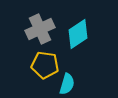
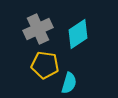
gray cross: moved 2 px left
cyan semicircle: moved 2 px right, 1 px up
